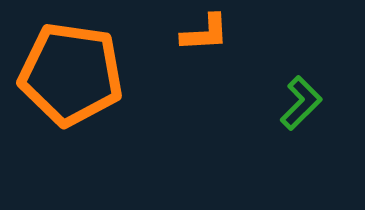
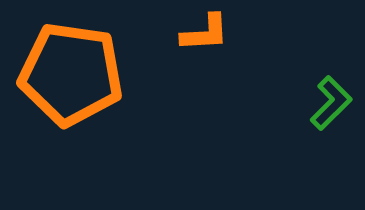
green L-shape: moved 30 px right
